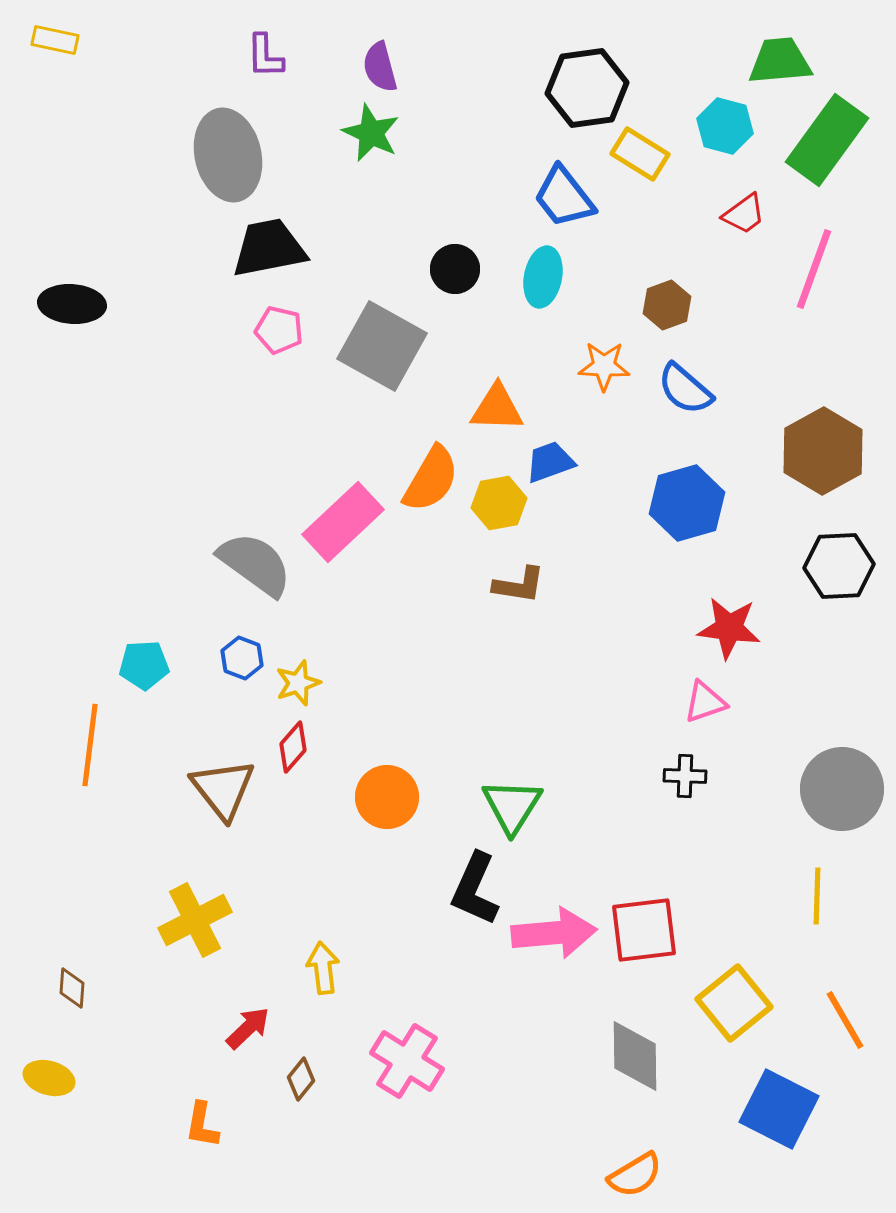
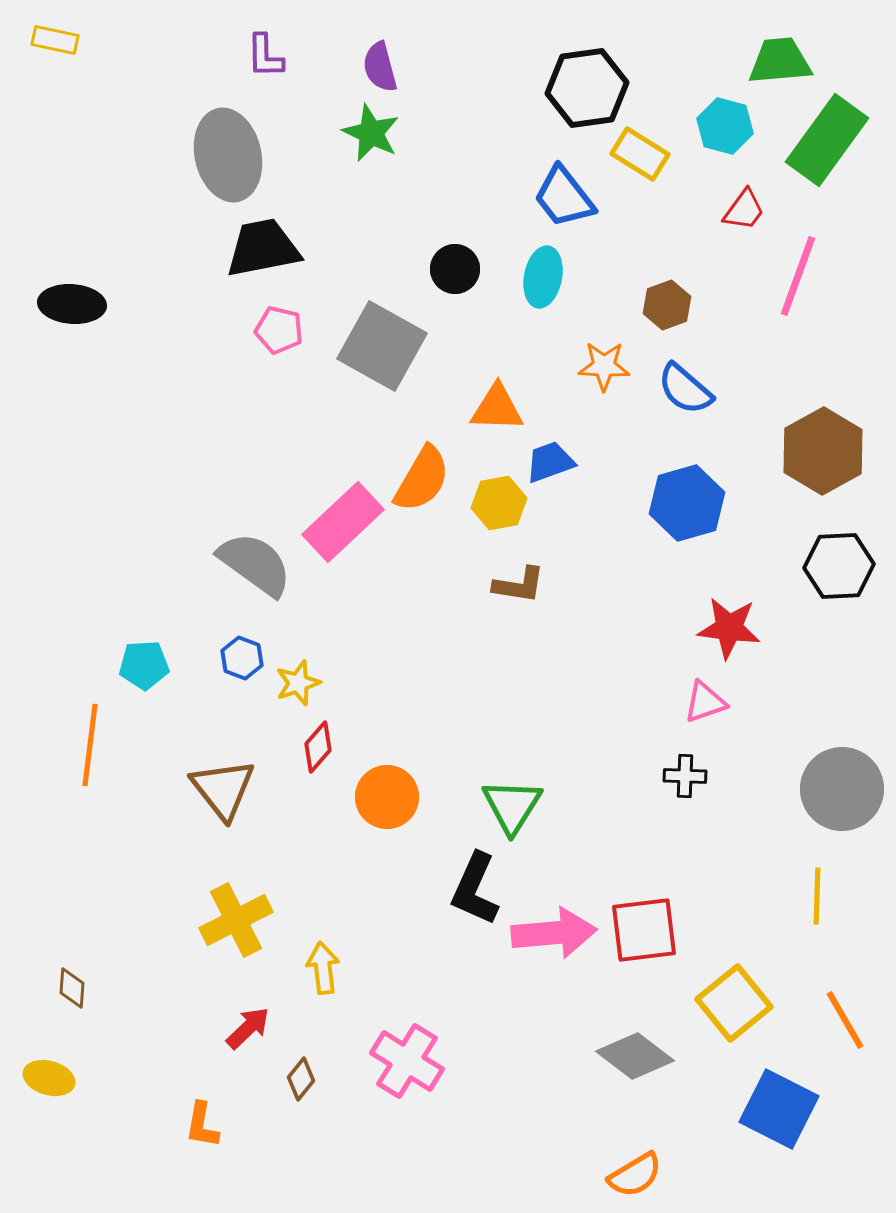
red trapezoid at (744, 214): moved 4 px up; rotated 18 degrees counterclockwise
black trapezoid at (269, 248): moved 6 px left
pink line at (814, 269): moved 16 px left, 7 px down
orange semicircle at (431, 479): moved 9 px left
red diamond at (293, 747): moved 25 px right
yellow cross at (195, 920): moved 41 px right
gray diamond at (635, 1056): rotated 52 degrees counterclockwise
